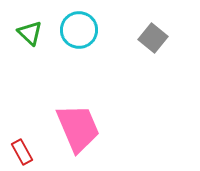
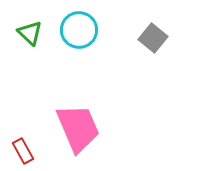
red rectangle: moved 1 px right, 1 px up
